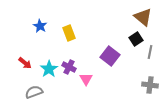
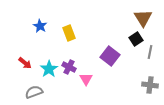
brown triangle: moved 1 px down; rotated 18 degrees clockwise
